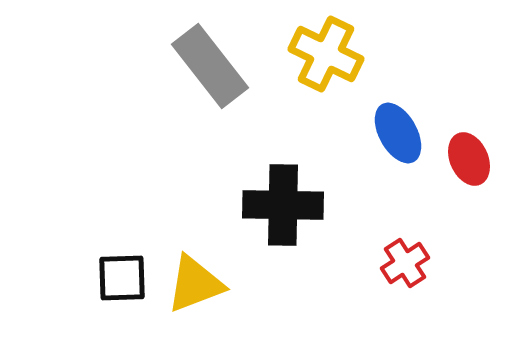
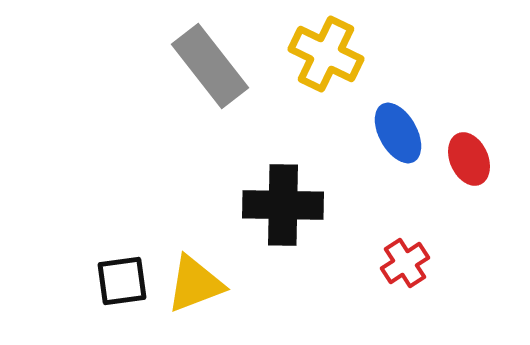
black square: moved 3 px down; rotated 6 degrees counterclockwise
